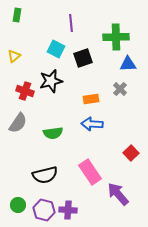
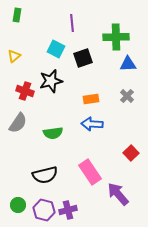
purple line: moved 1 px right
gray cross: moved 7 px right, 7 px down
purple cross: rotated 18 degrees counterclockwise
